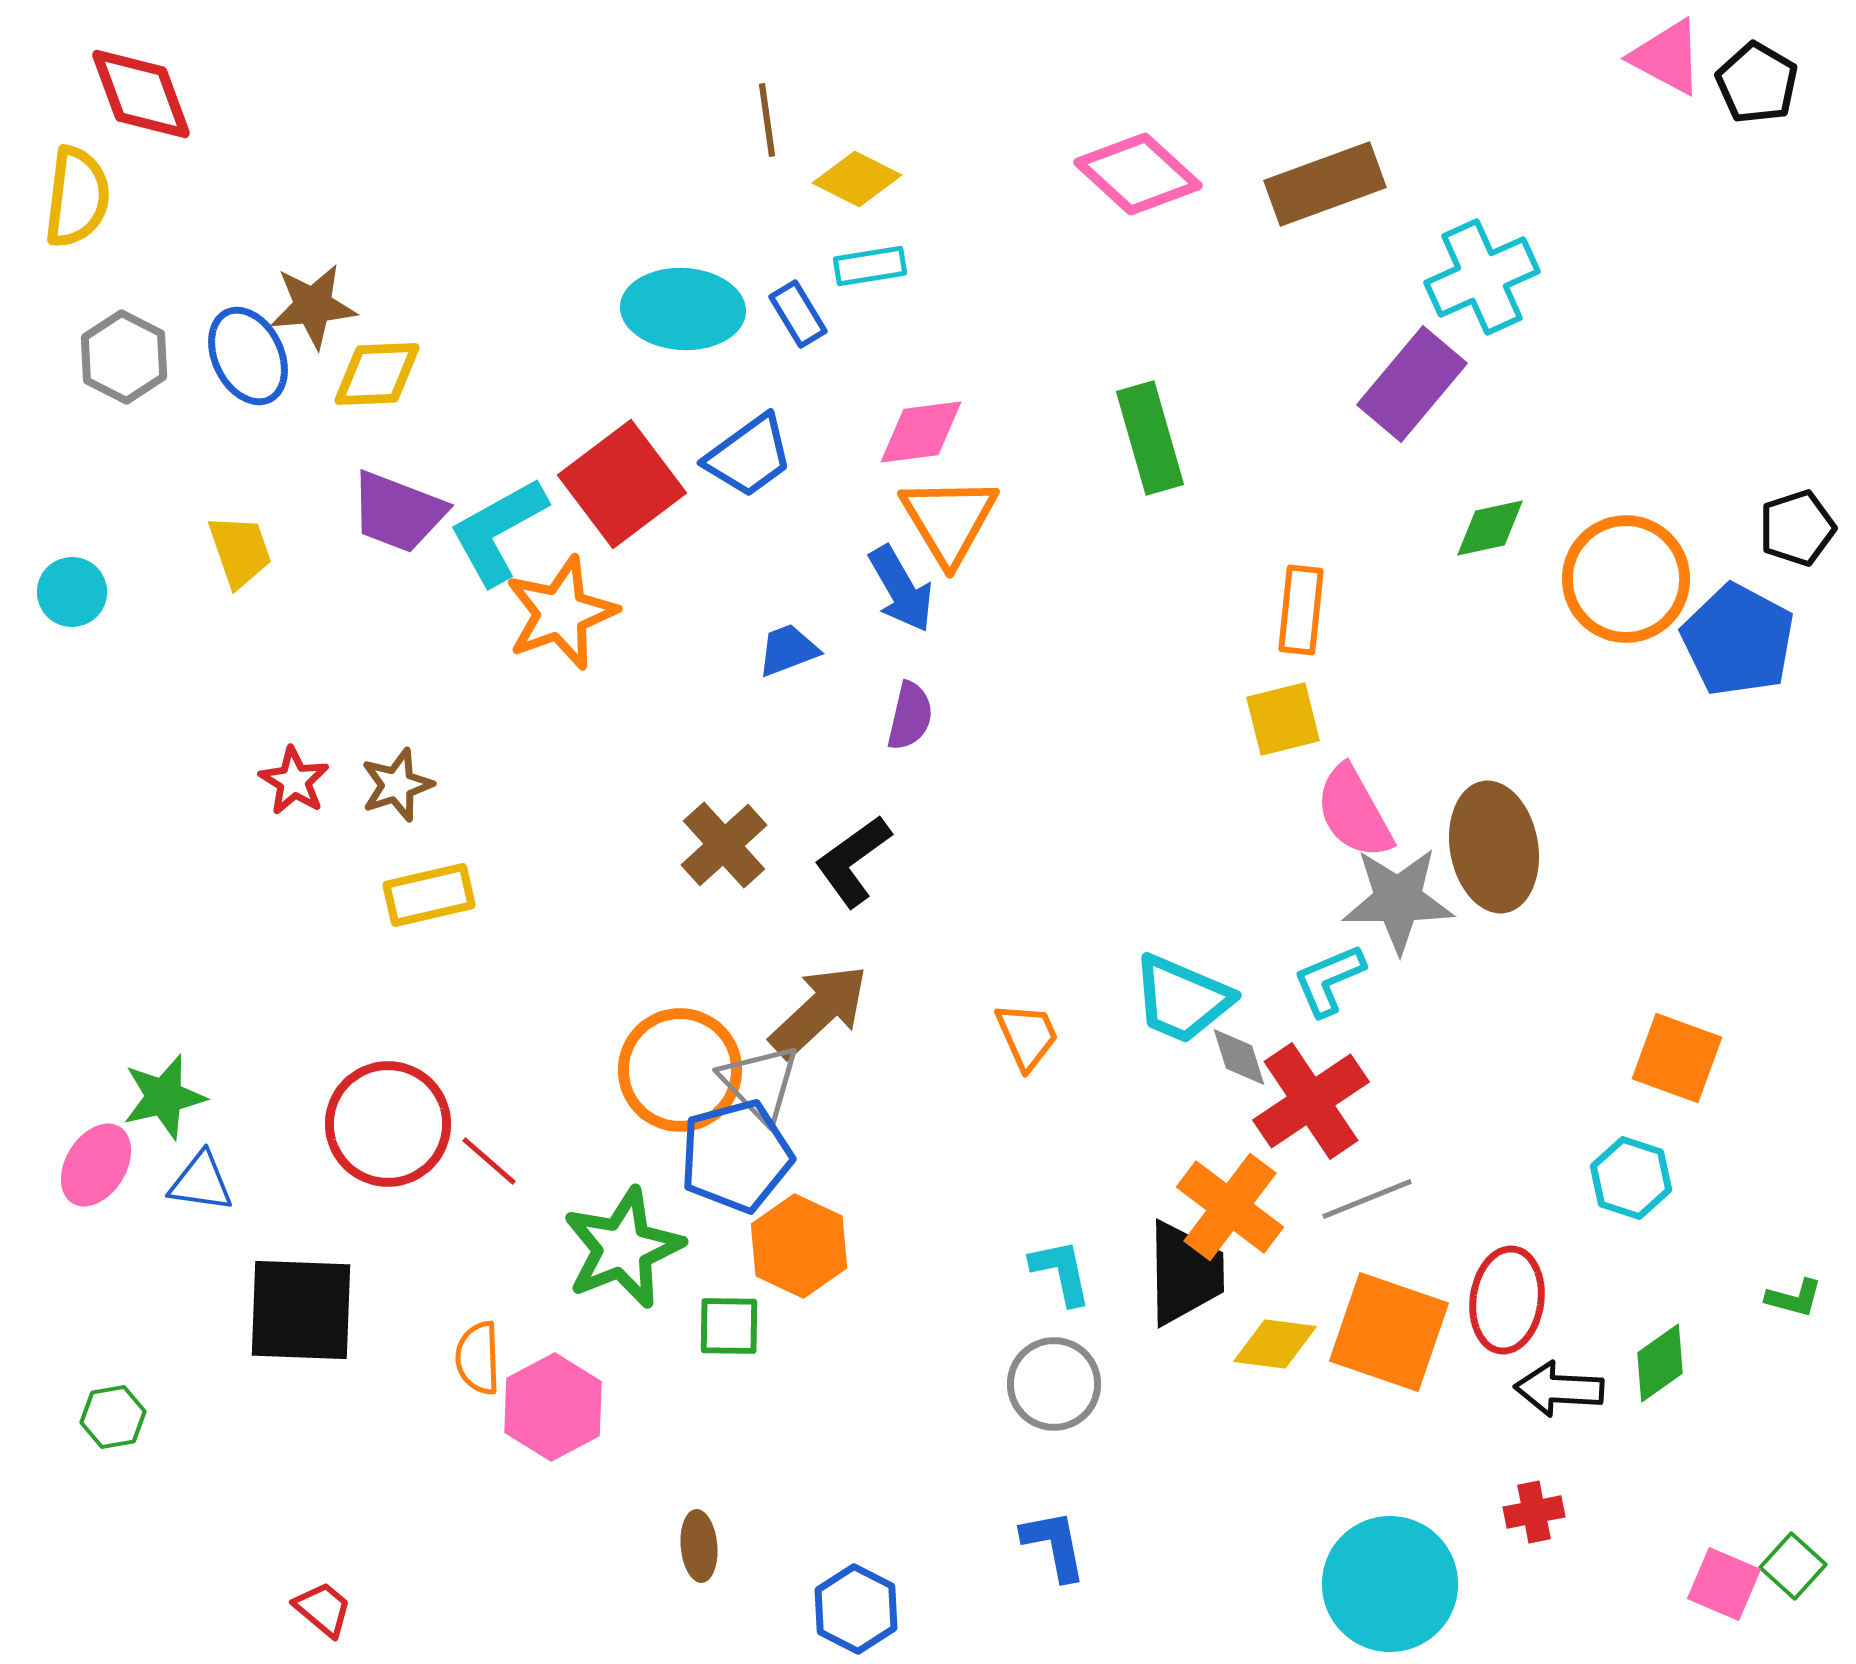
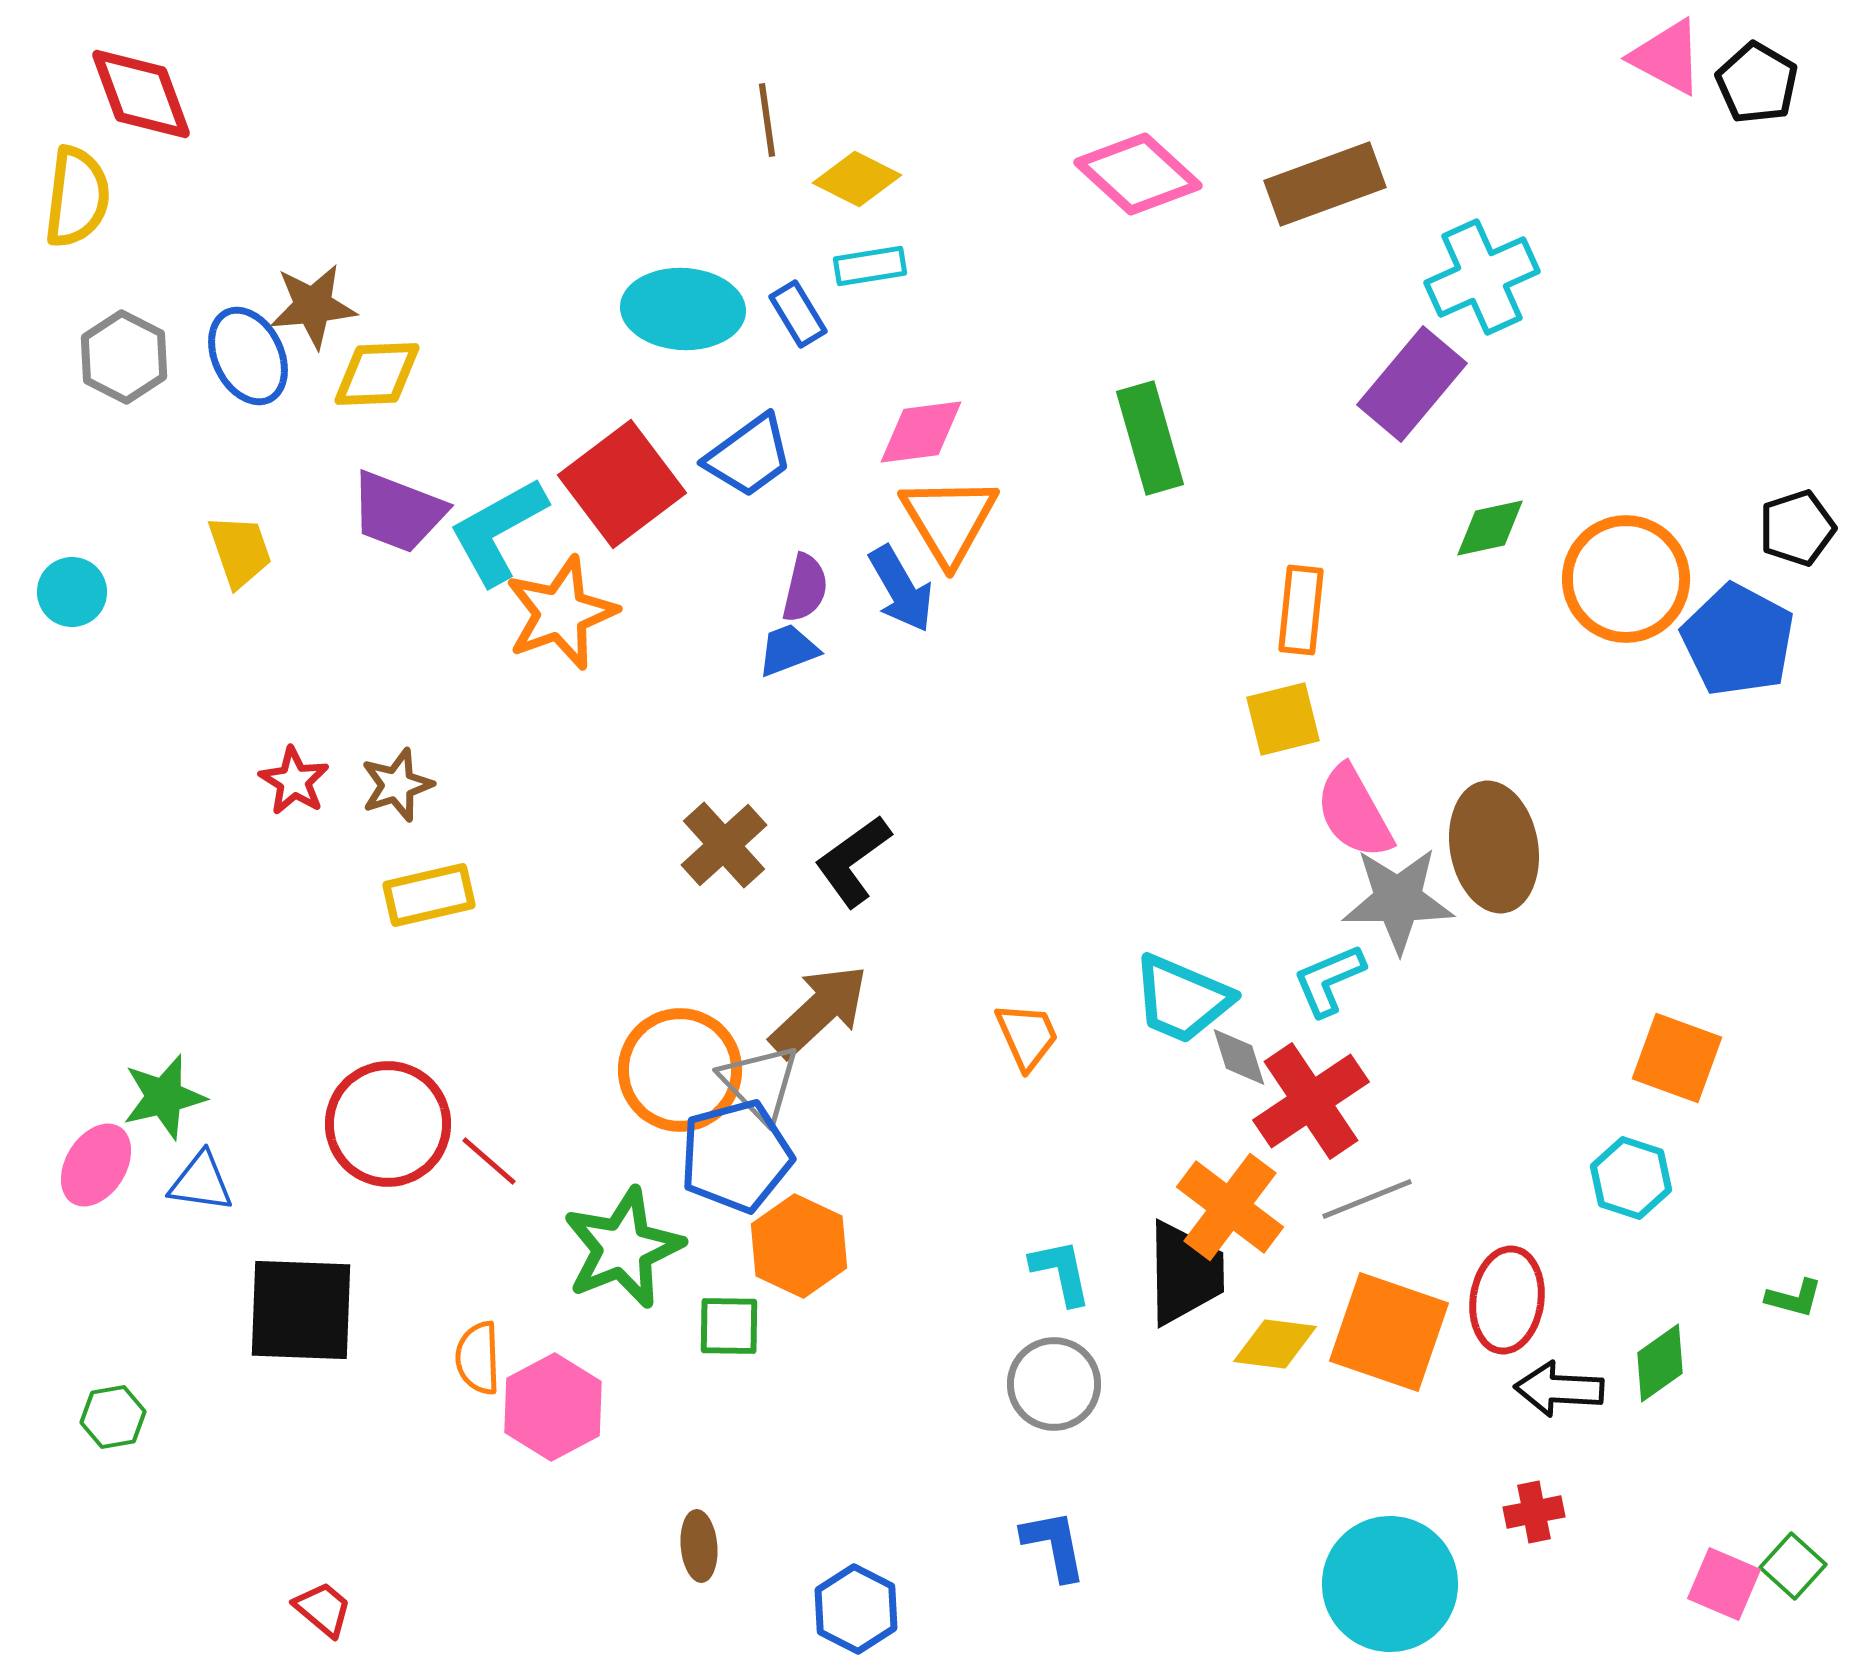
purple semicircle at (910, 716): moved 105 px left, 128 px up
